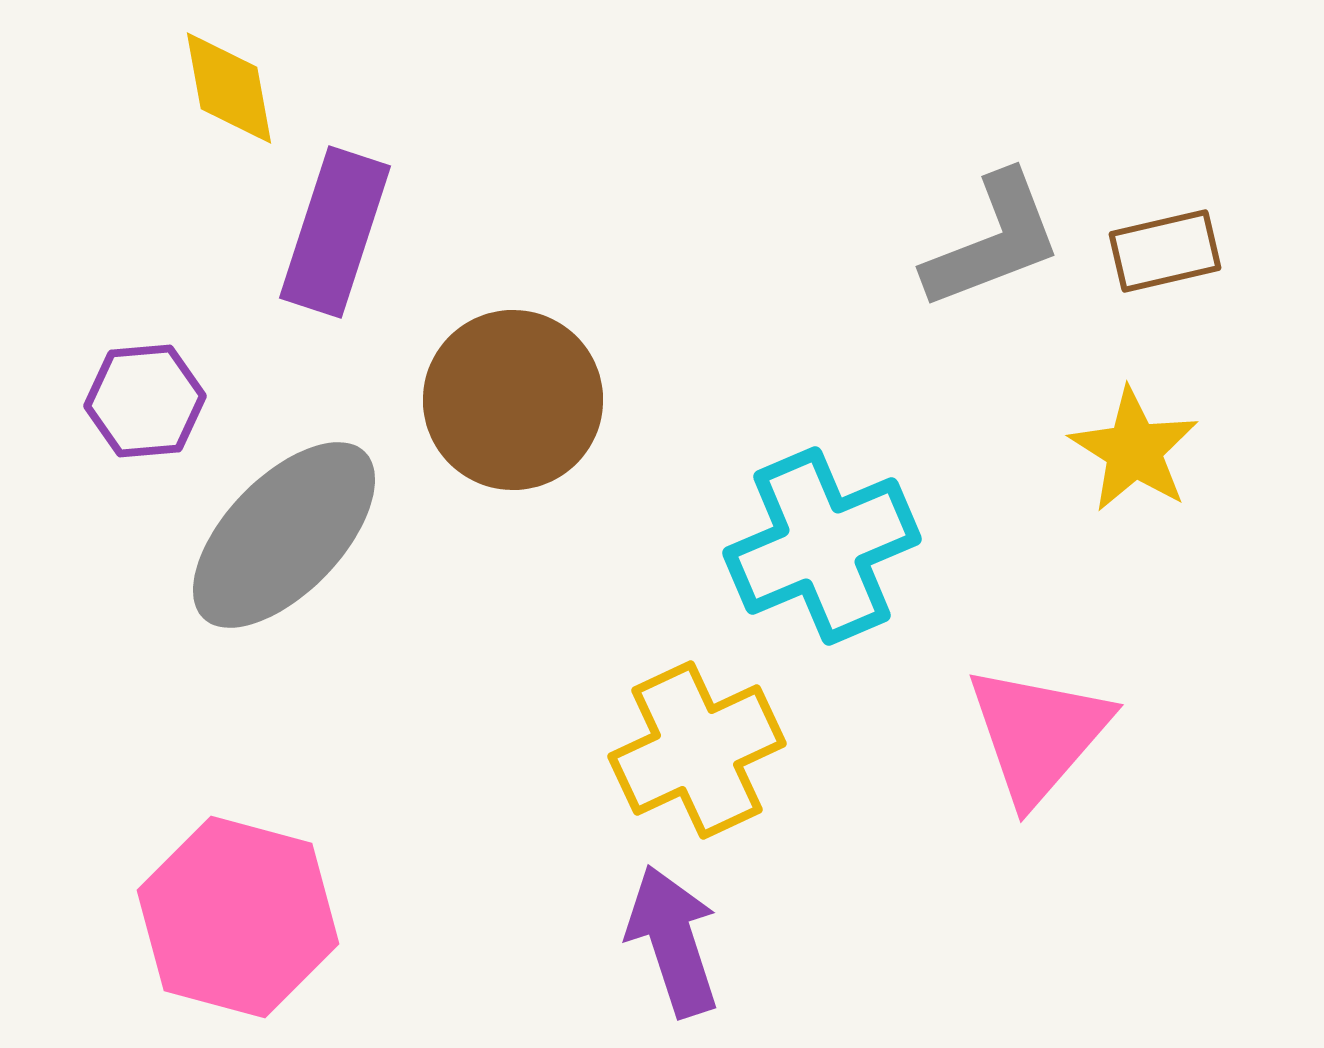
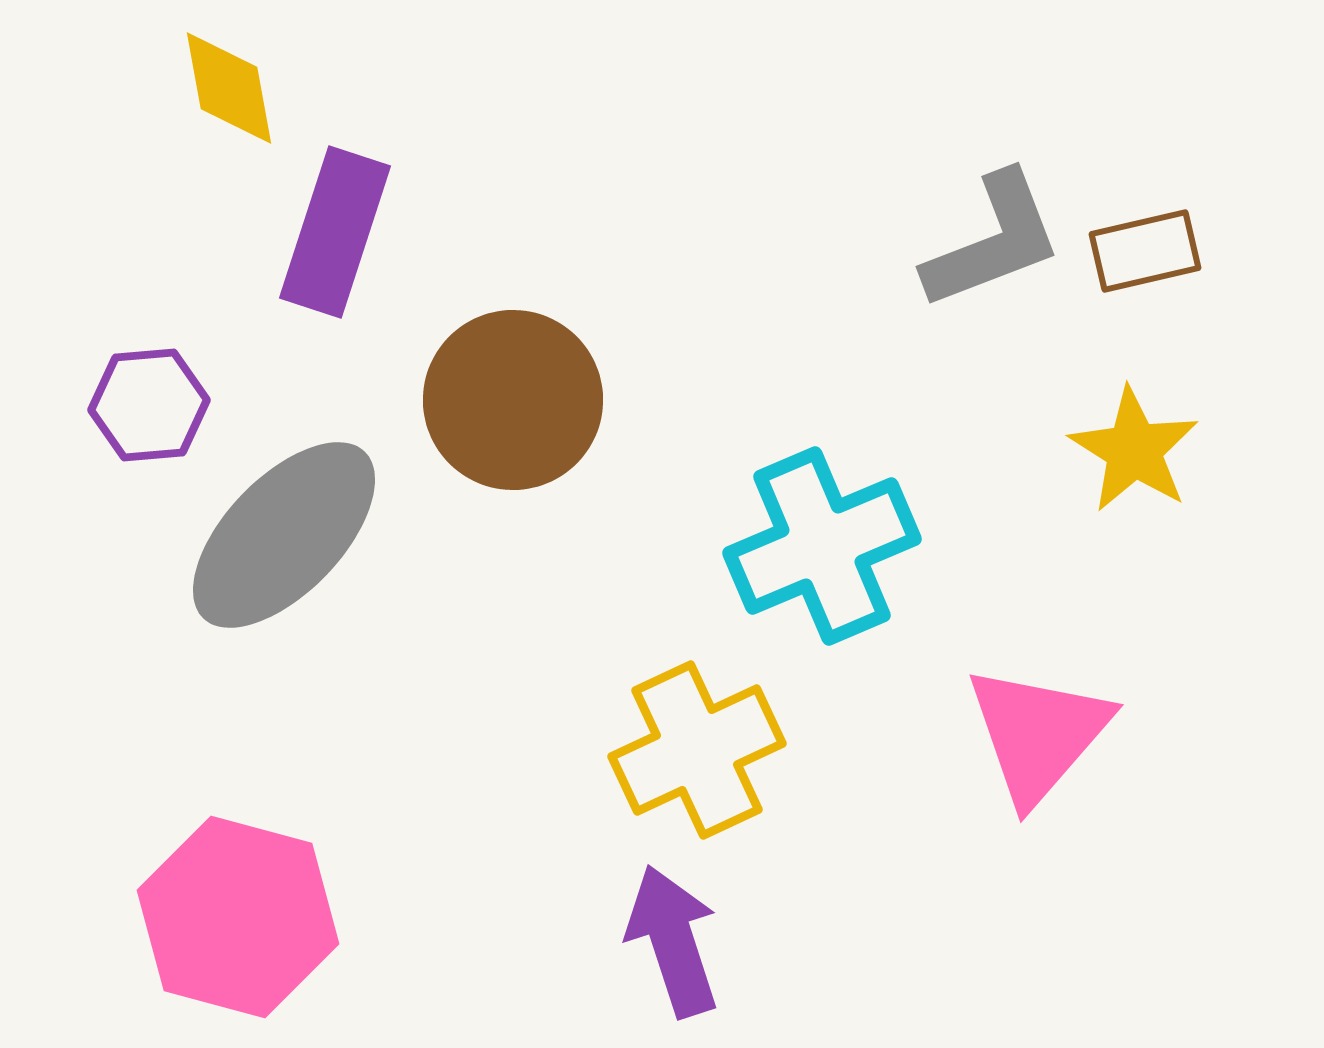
brown rectangle: moved 20 px left
purple hexagon: moved 4 px right, 4 px down
